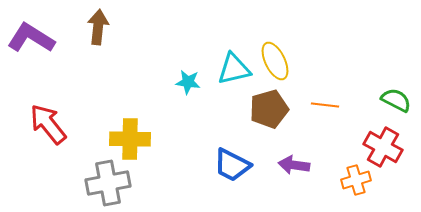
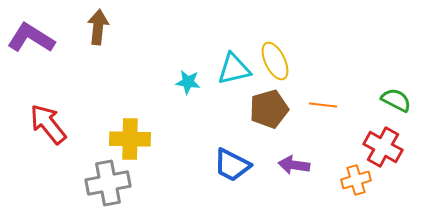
orange line: moved 2 px left
